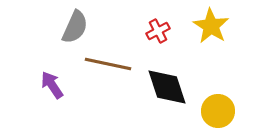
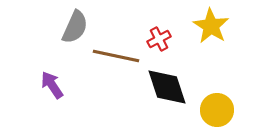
red cross: moved 1 px right, 8 px down
brown line: moved 8 px right, 8 px up
yellow circle: moved 1 px left, 1 px up
